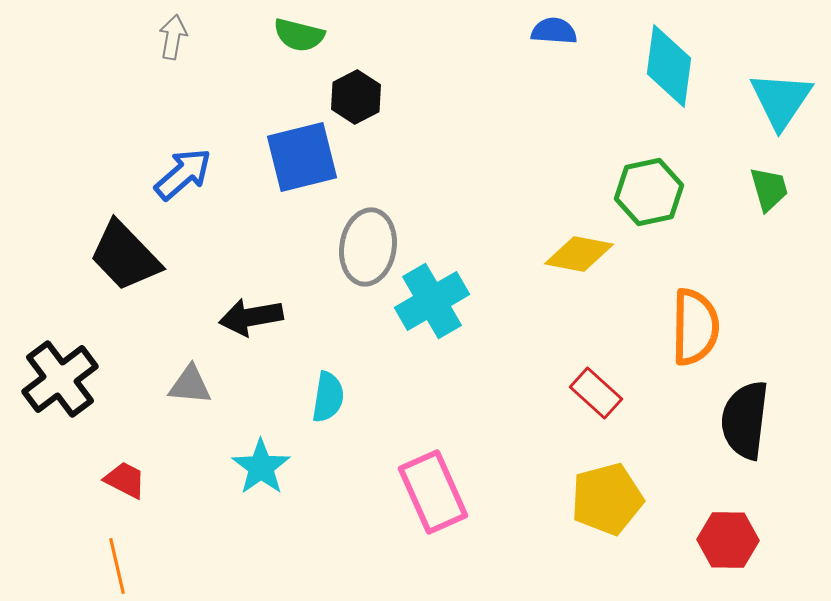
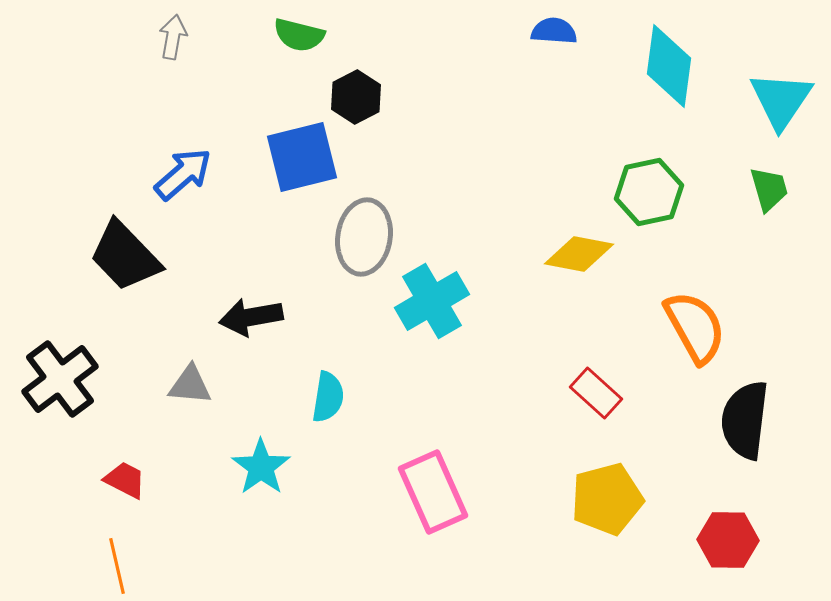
gray ellipse: moved 4 px left, 10 px up
orange semicircle: rotated 30 degrees counterclockwise
